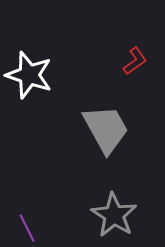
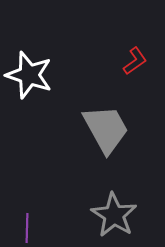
purple line: rotated 28 degrees clockwise
